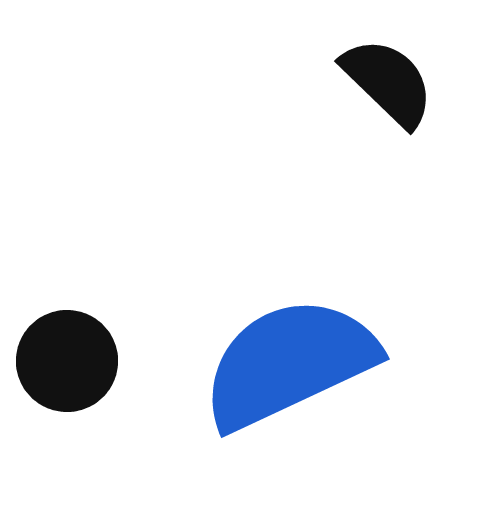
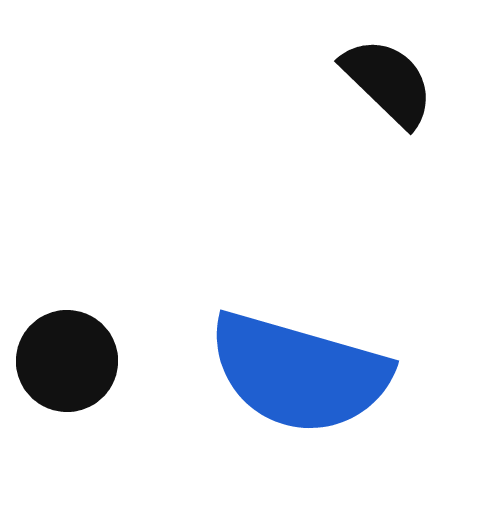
blue semicircle: moved 10 px right, 10 px down; rotated 139 degrees counterclockwise
